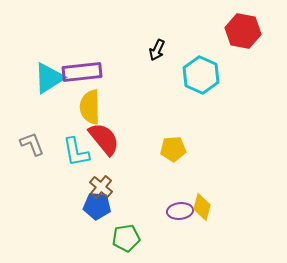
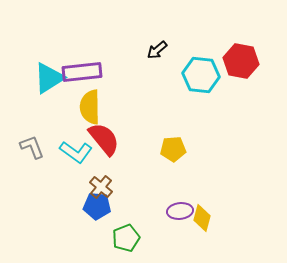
red hexagon: moved 2 px left, 30 px down
black arrow: rotated 25 degrees clockwise
cyan hexagon: rotated 18 degrees counterclockwise
gray L-shape: moved 3 px down
cyan L-shape: rotated 44 degrees counterclockwise
yellow diamond: moved 11 px down
green pentagon: rotated 12 degrees counterclockwise
